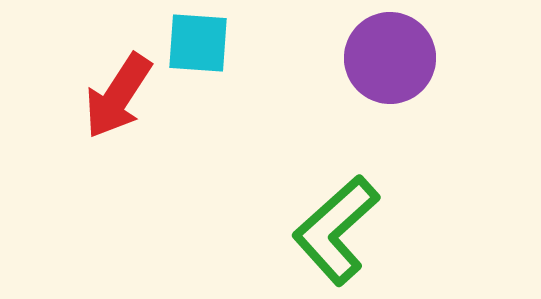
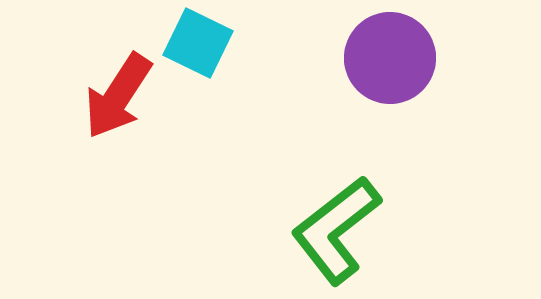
cyan square: rotated 22 degrees clockwise
green L-shape: rotated 4 degrees clockwise
